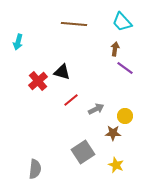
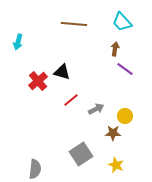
purple line: moved 1 px down
gray square: moved 2 px left, 2 px down
